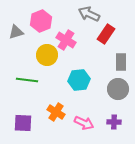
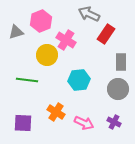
purple cross: rotated 24 degrees clockwise
